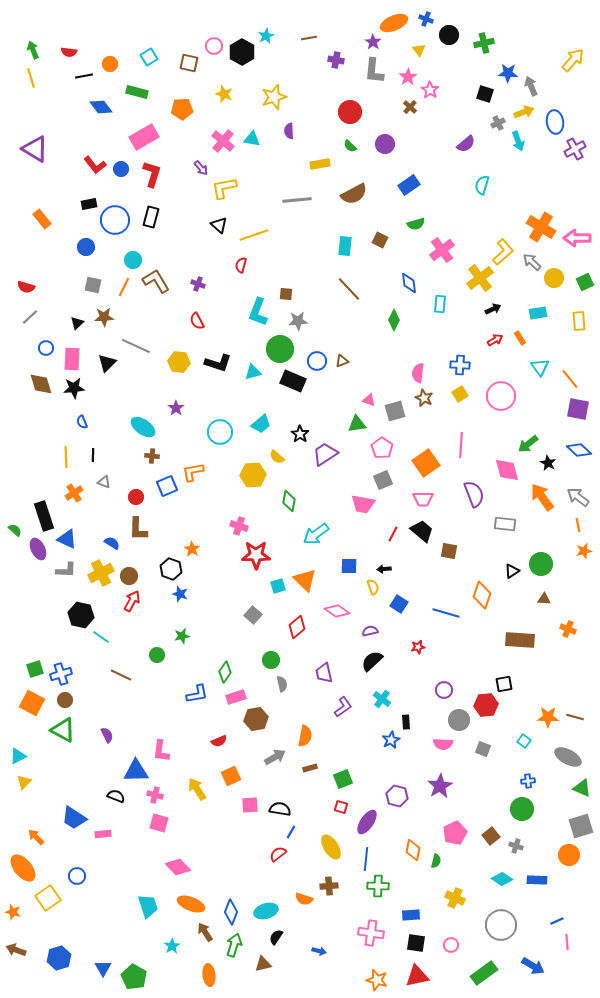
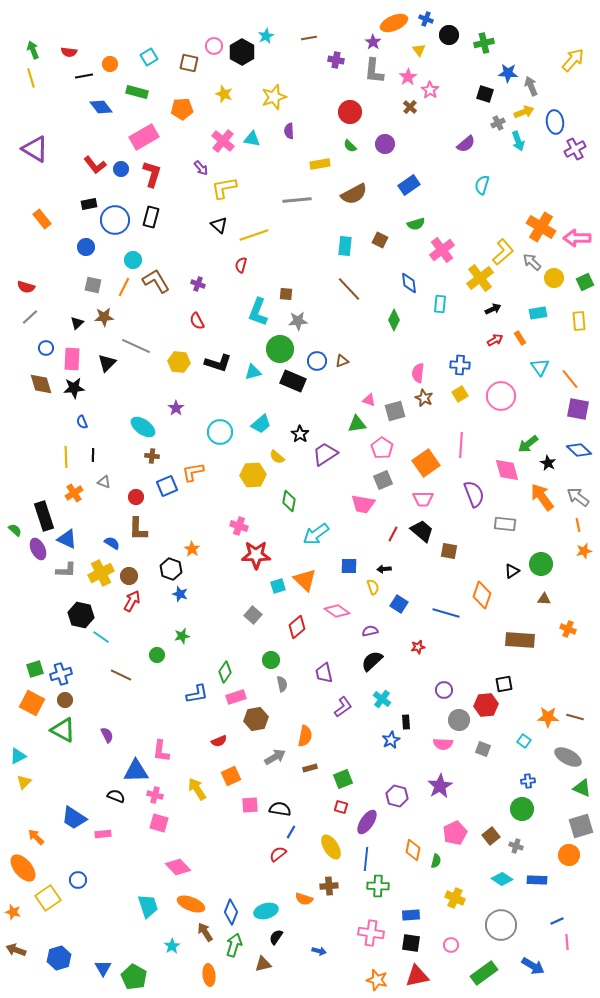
blue circle at (77, 876): moved 1 px right, 4 px down
black square at (416, 943): moved 5 px left
